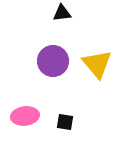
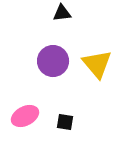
pink ellipse: rotated 20 degrees counterclockwise
